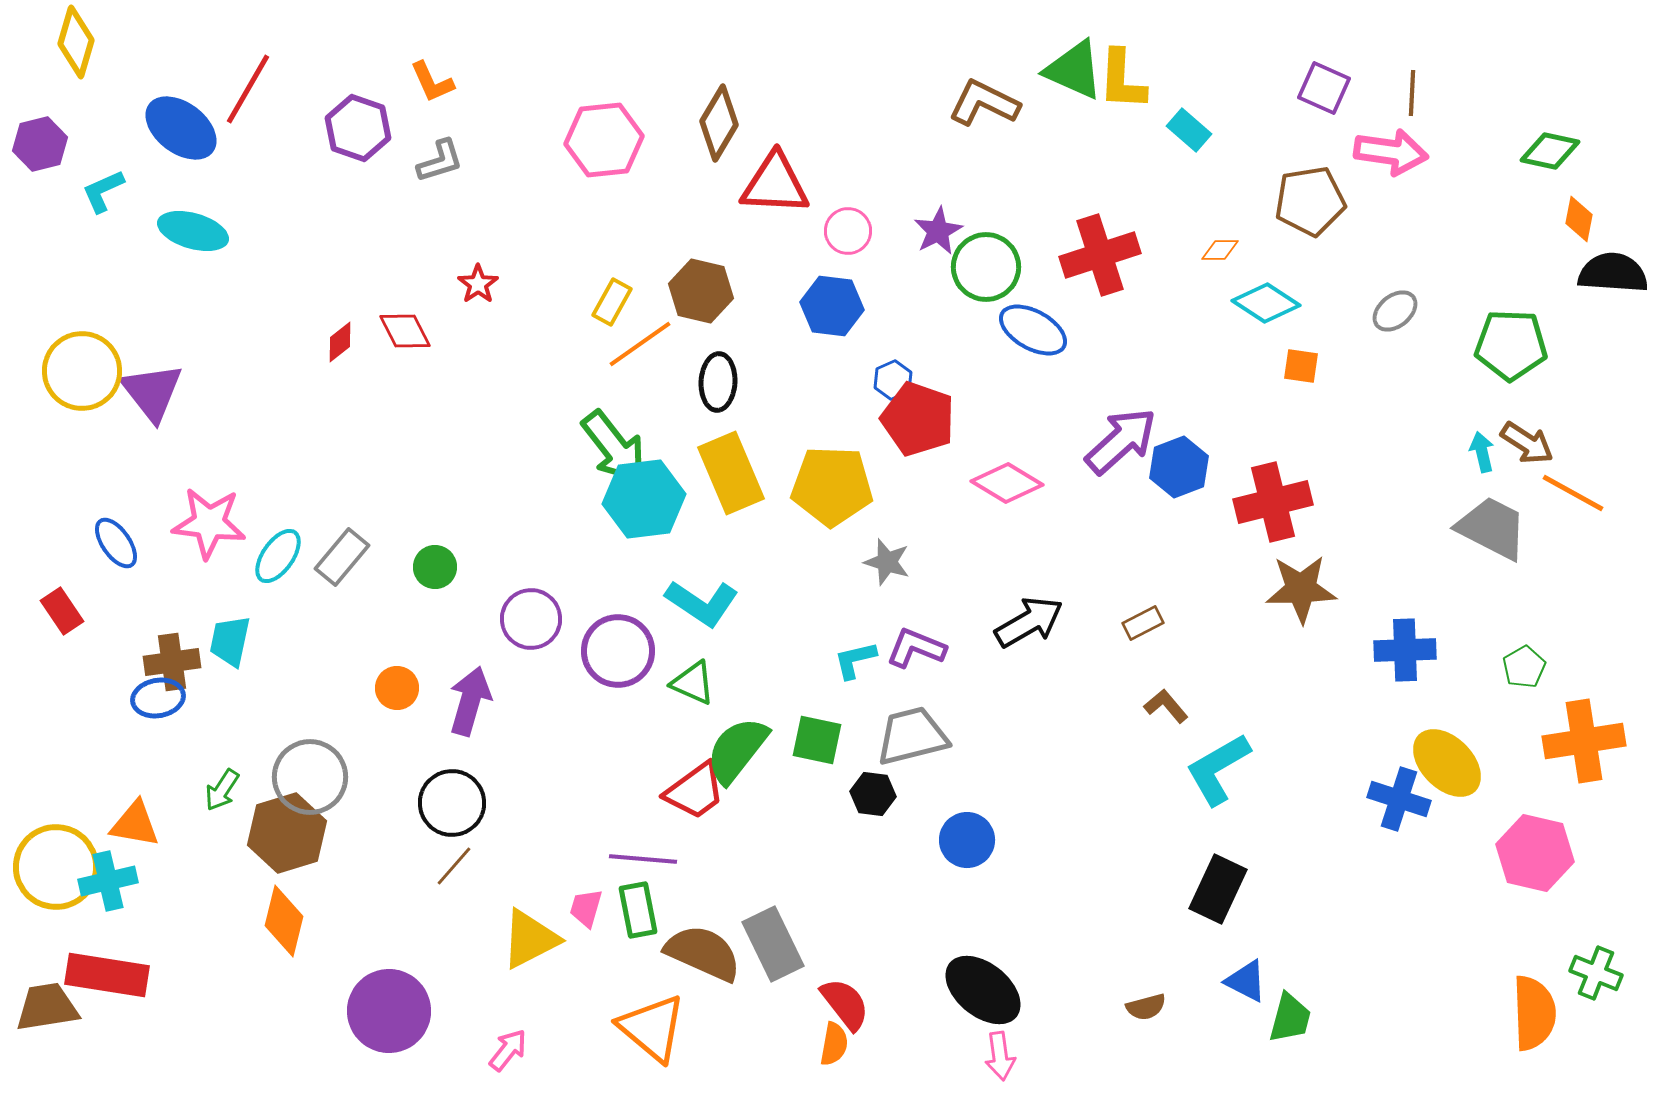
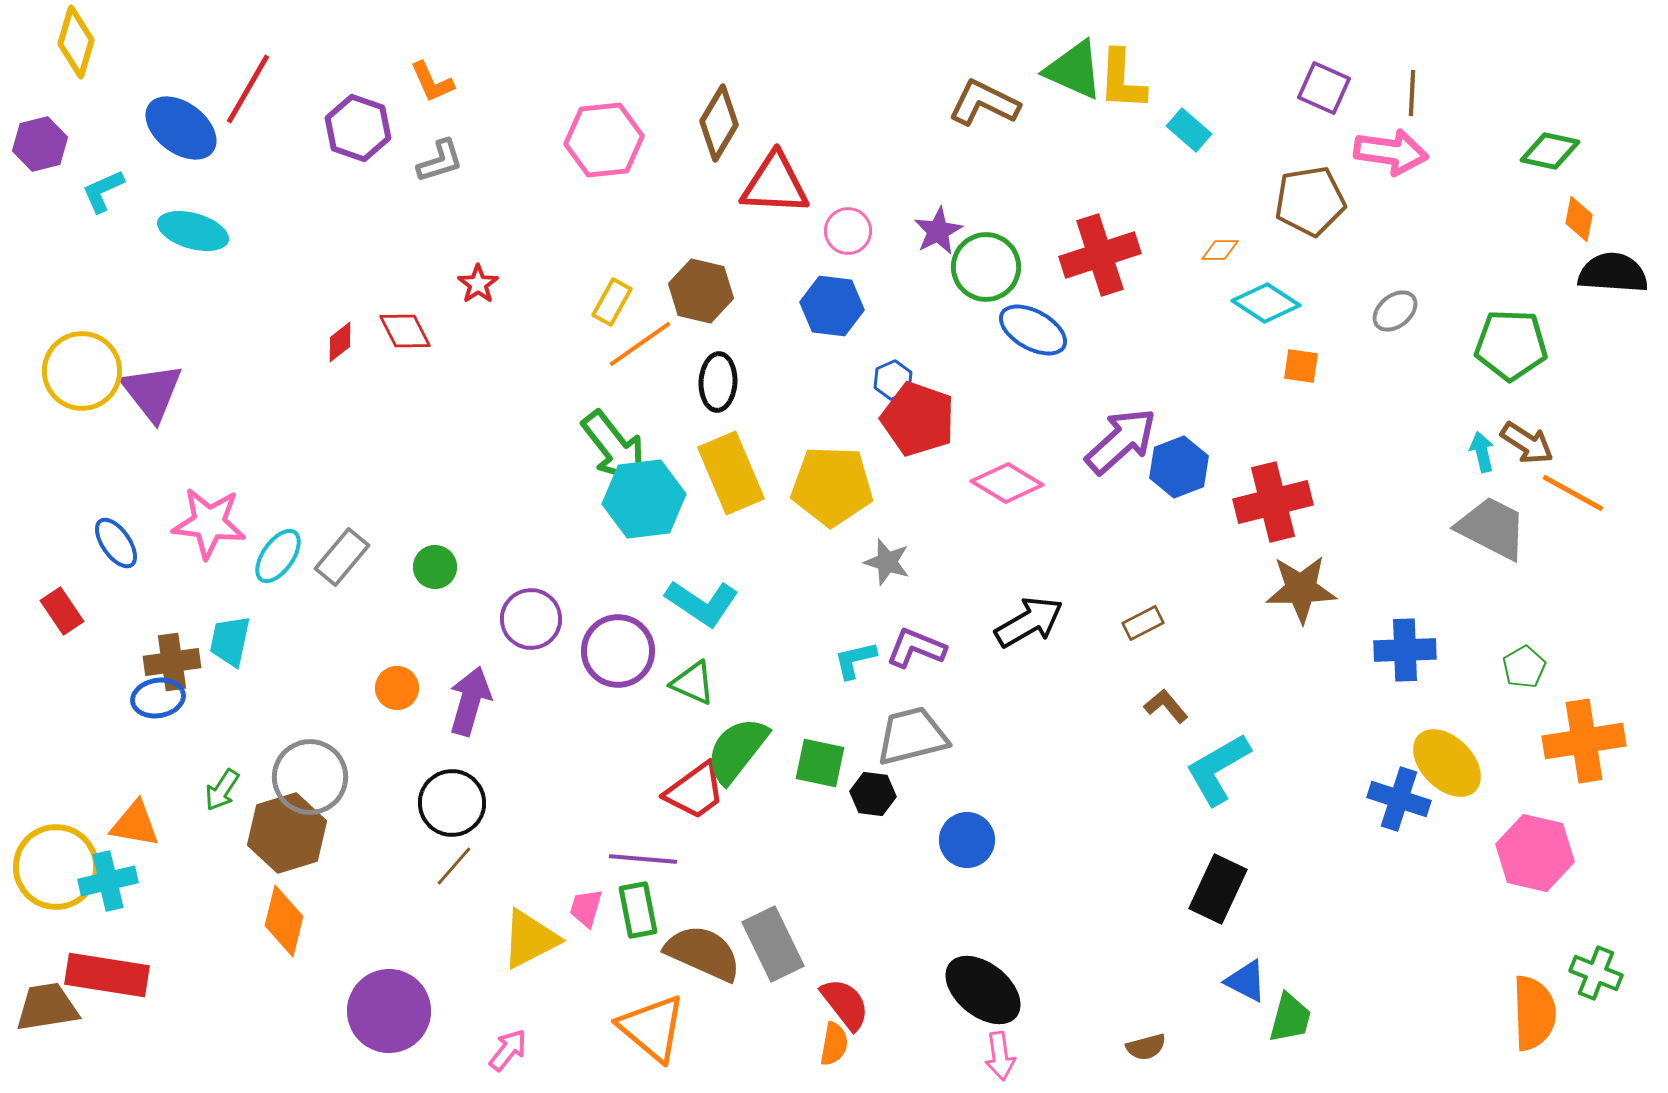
green square at (817, 740): moved 3 px right, 23 px down
brown semicircle at (1146, 1007): moved 40 px down
